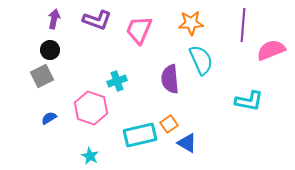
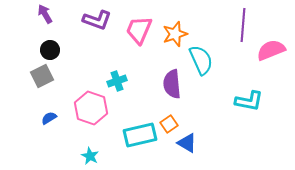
purple arrow: moved 9 px left, 5 px up; rotated 42 degrees counterclockwise
orange star: moved 16 px left, 11 px down; rotated 15 degrees counterclockwise
purple semicircle: moved 2 px right, 5 px down
